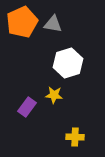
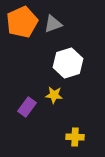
gray triangle: rotated 30 degrees counterclockwise
